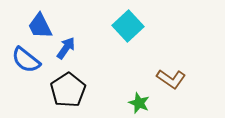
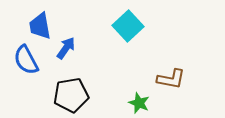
blue trapezoid: rotated 16 degrees clockwise
blue semicircle: rotated 24 degrees clockwise
brown L-shape: rotated 24 degrees counterclockwise
black pentagon: moved 3 px right, 5 px down; rotated 24 degrees clockwise
